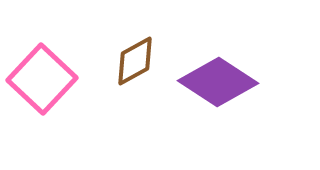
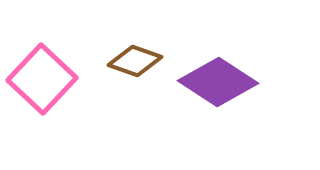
brown diamond: rotated 48 degrees clockwise
